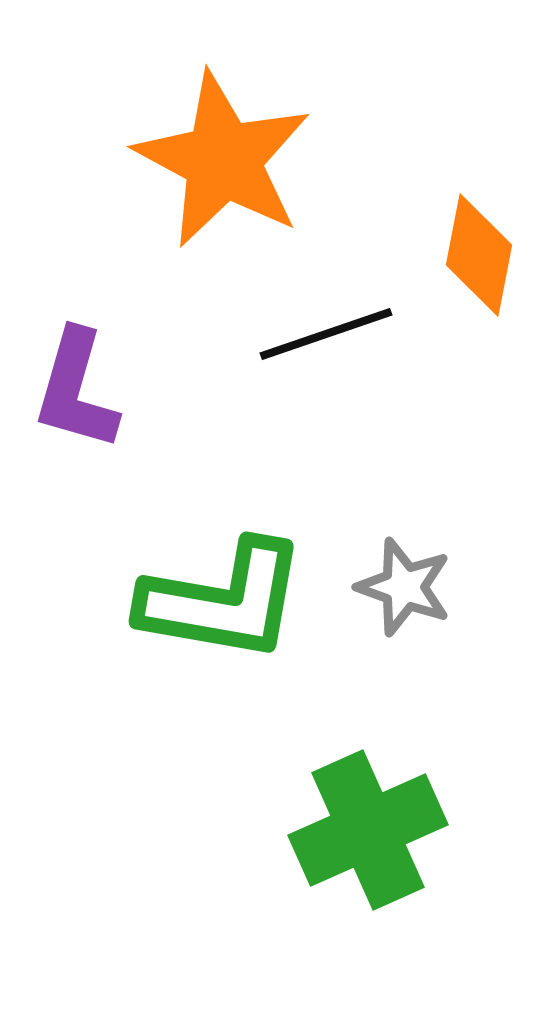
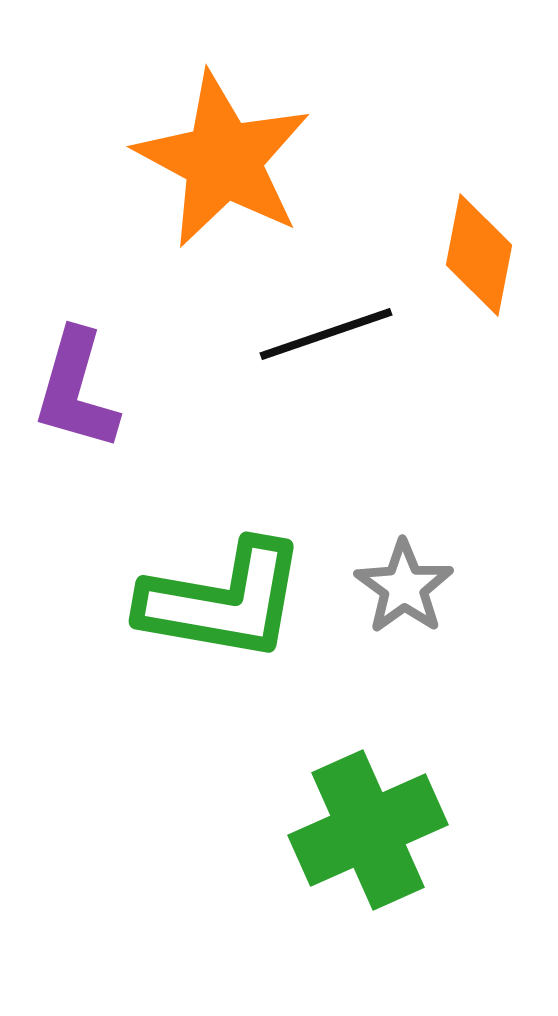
gray star: rotated 16 degrees clockwise
